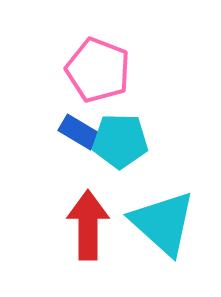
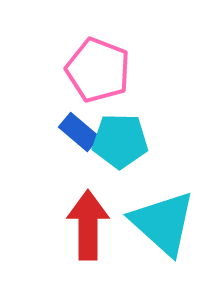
blue rectangle: rotated 9 degrees clockwise
